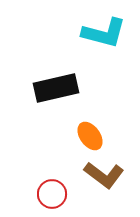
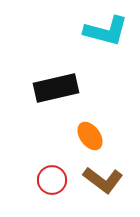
cyan L-shape: moved 2 px right, 2 px up
brown L-shape: moved 1 px left, 5 px down
red circle: moved 14 px up
